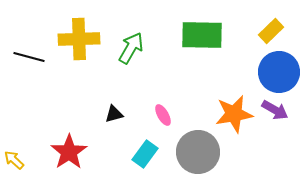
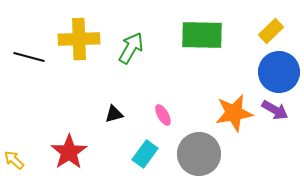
orange star: moved 1 px up
gray circle: moved 1 px right, 2 px down
